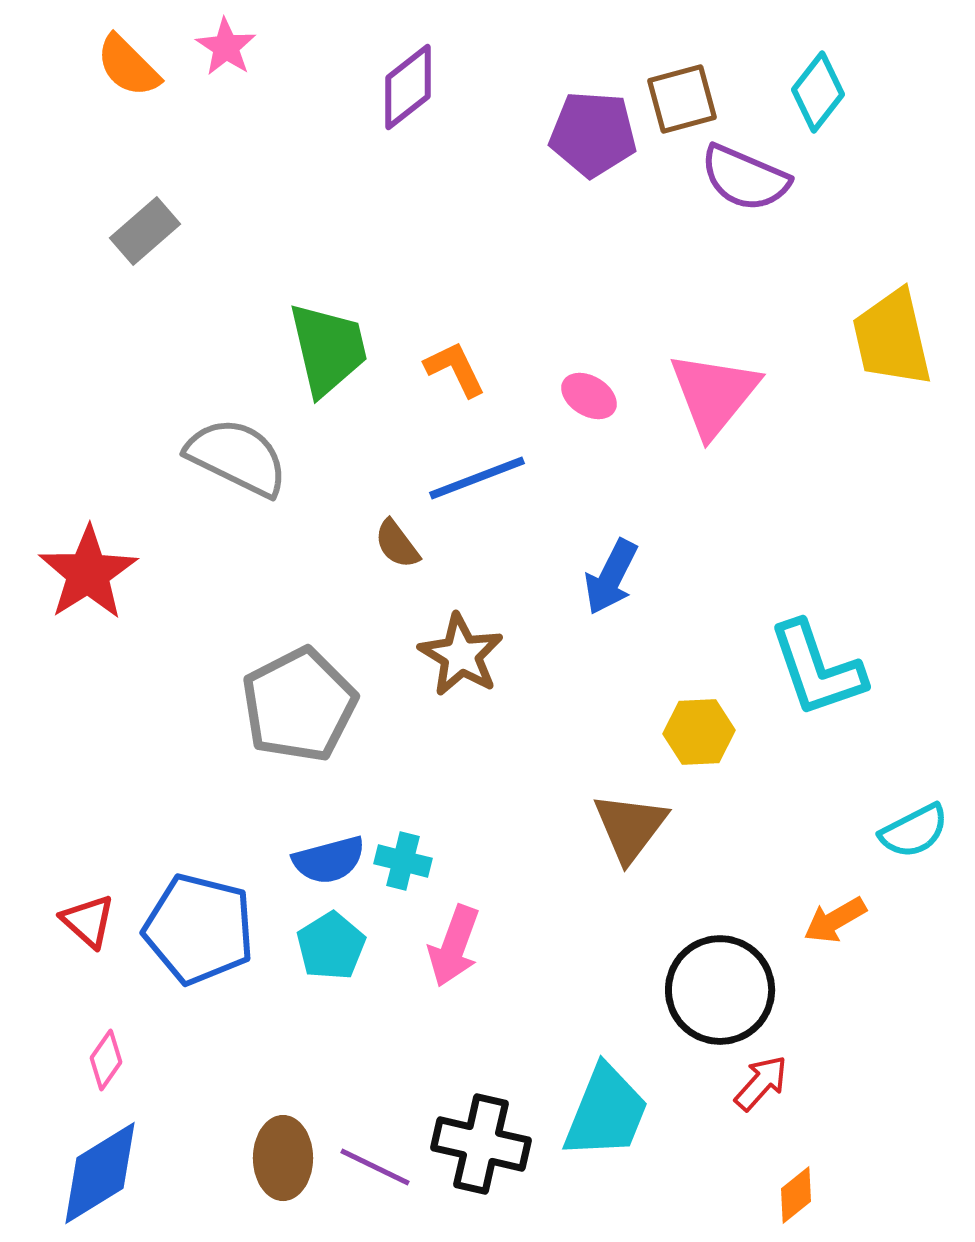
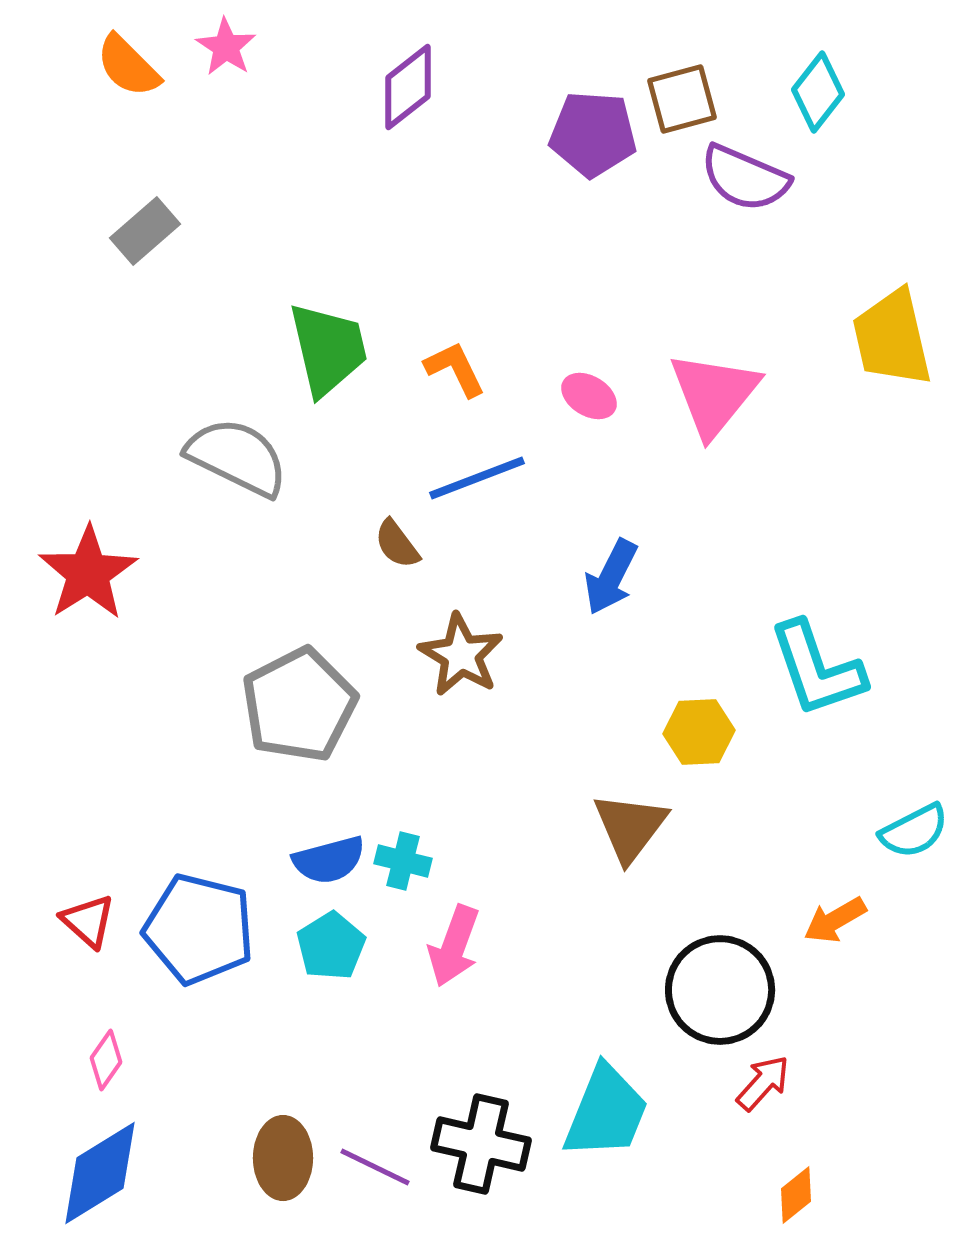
red arrow: moved 2 px right
